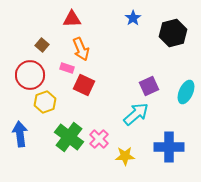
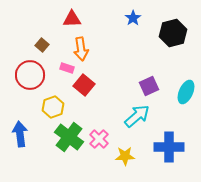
orange arrow: rotated 15 degrees clockwise
red square: rotated 15 degrees clockwise
yellow hexagon: moved 8 px right, 5 px down
cyan arrow: moved 1 px right, 2 px down
